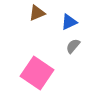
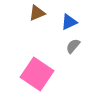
pink square: moved 1 px down
